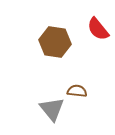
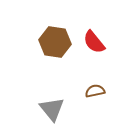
red semicircle: moved 4 px left, 13 px down
brown semicircle: moved 18 px right; rotated 18 degrees counterclockwise
